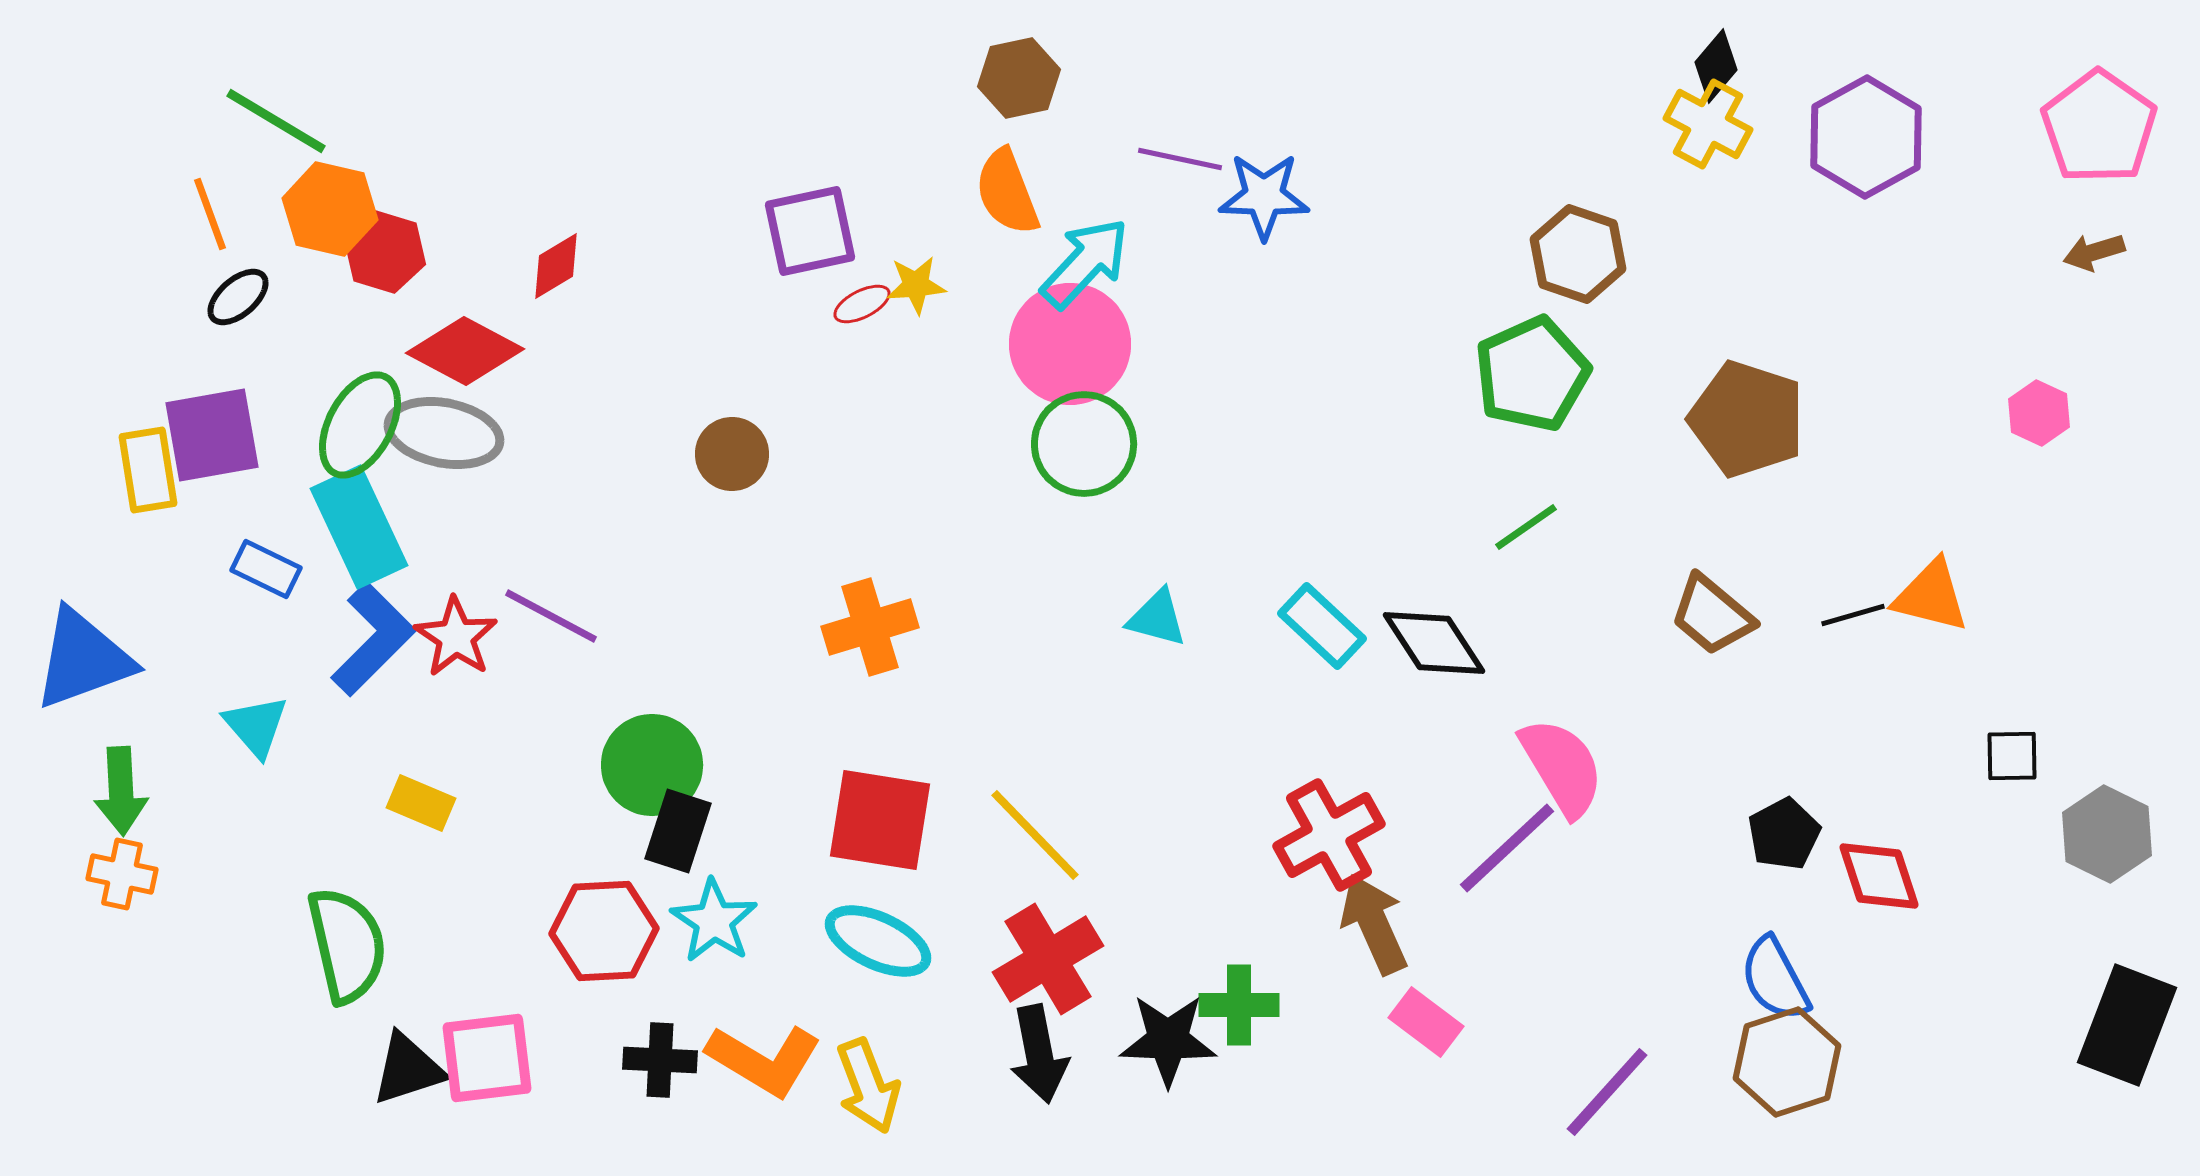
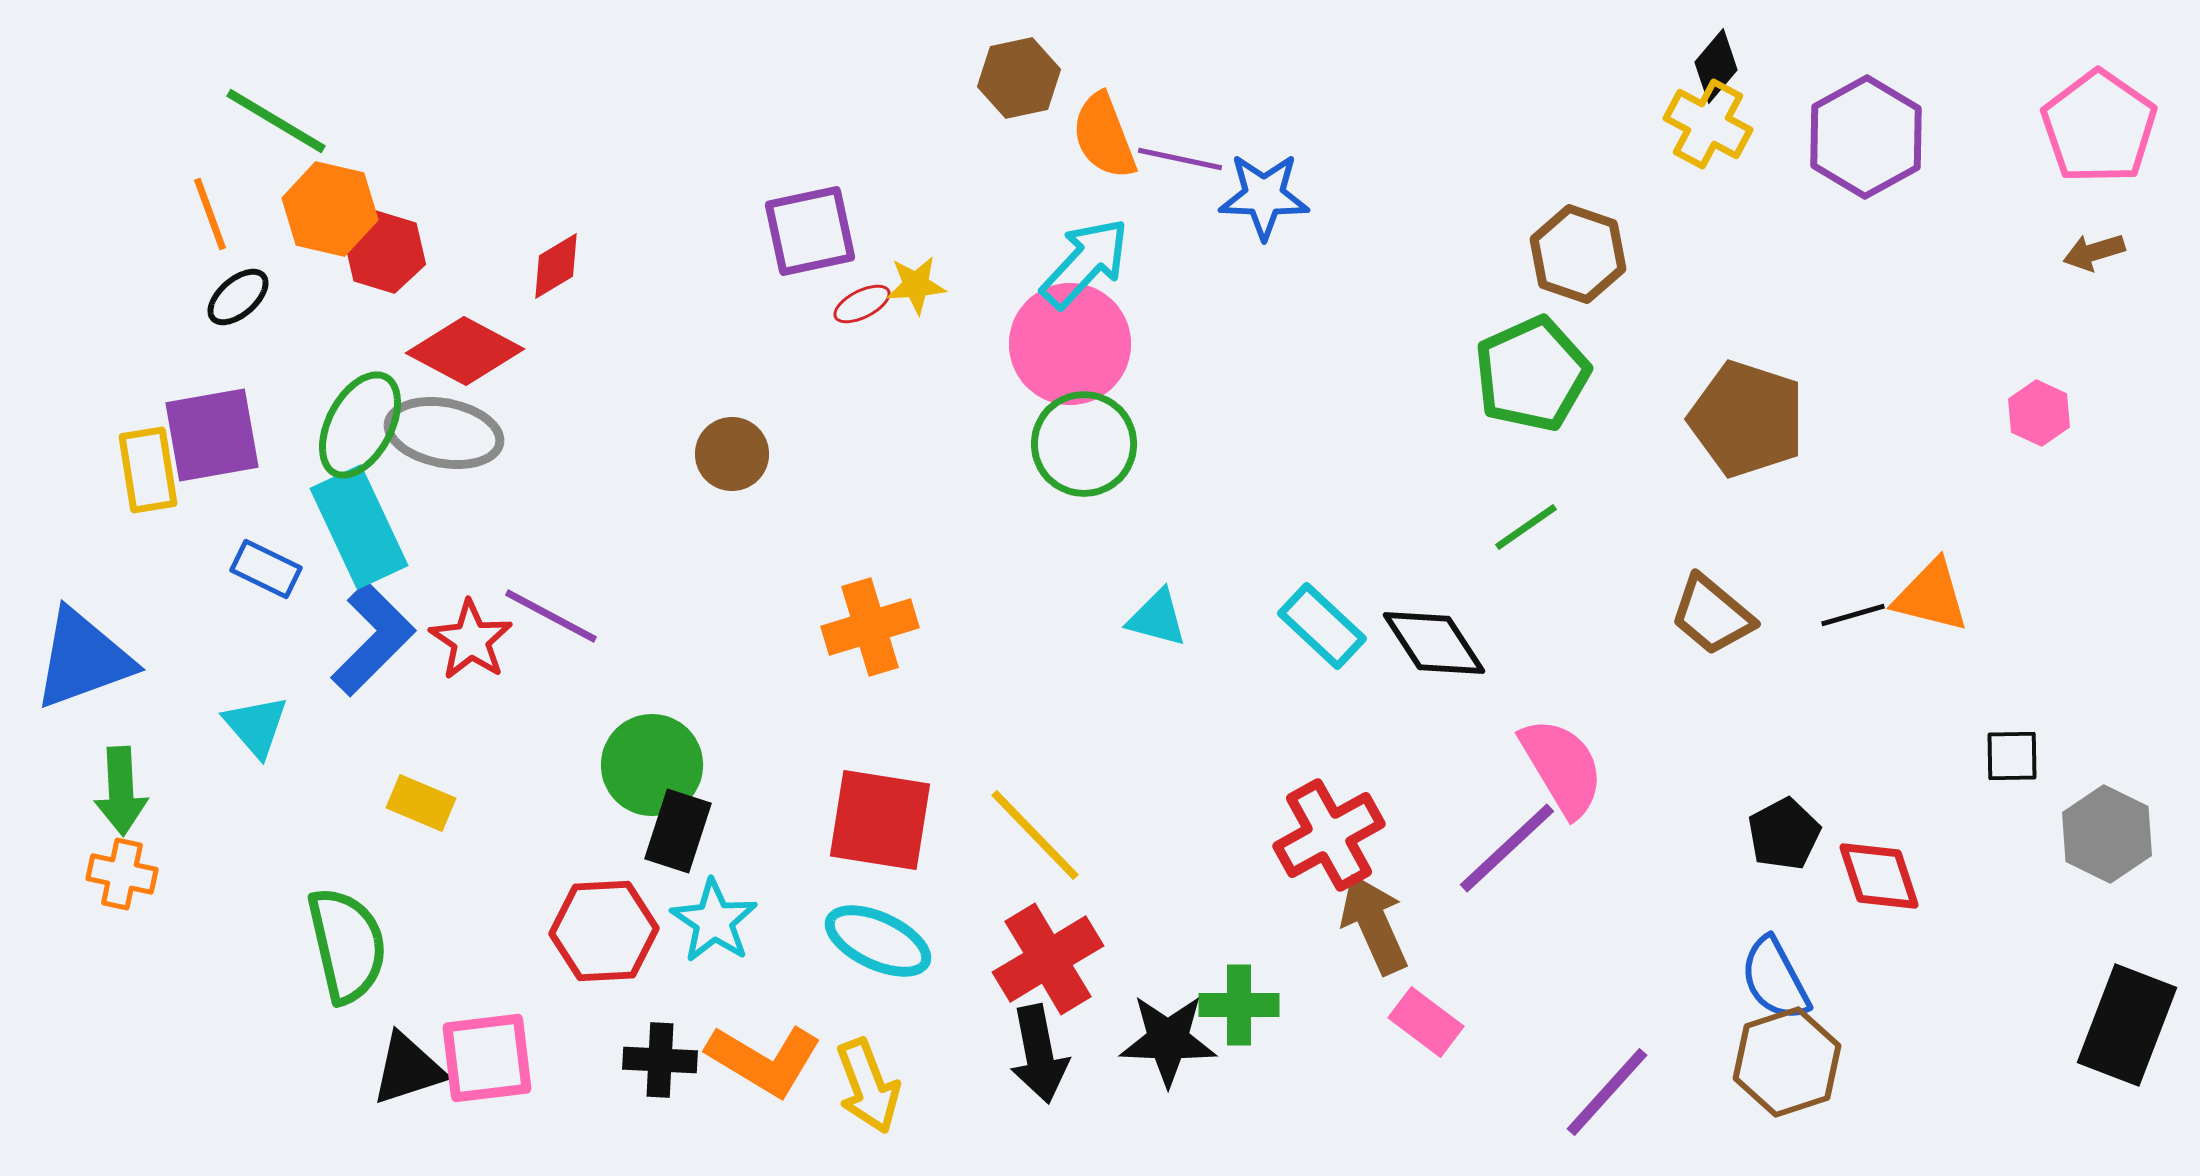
orange semicircle at (1007, 192): moved 97 px right, 56 px up
red star at (456, 637): moved 15 px right, 3 px down
